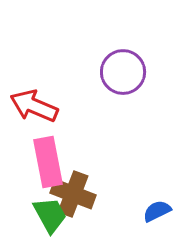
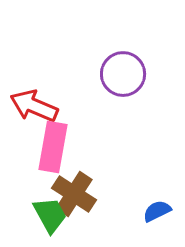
purple circle: moved 2 px down
pink rectangle: moved 5 px right, 15 px up; rotated 21 degrees clockwise
brown cross: moved 1 px right; rotated 12 degrees clockwise
